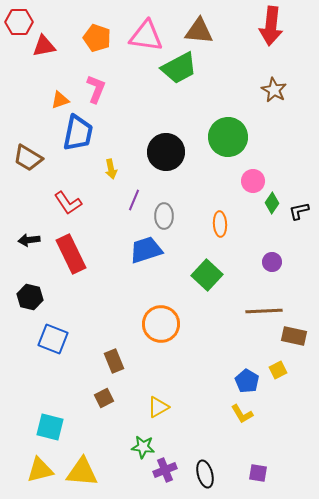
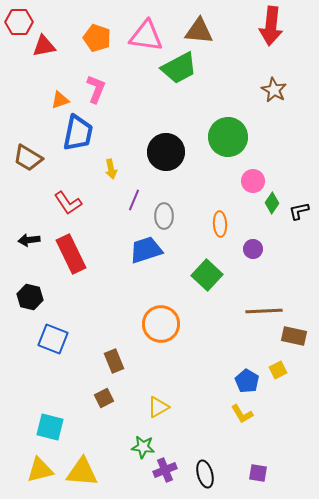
purple circle at (272, 262): moved 19 px left, 13 px up
